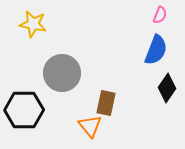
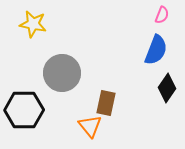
pink semicircle: moved 2 px right
